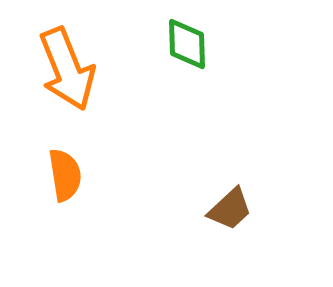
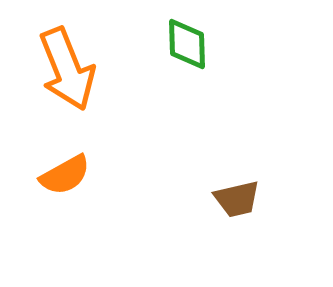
orange semicircle: rotated 70 degrees clockwise
brown trapezoid: moved 7 px right, 10 px up; rotated 30 degrees clockwise
